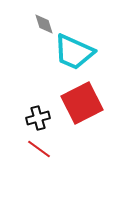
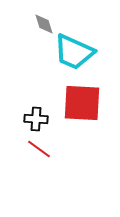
red square: rotated 30 degrees clockwise
black cross: moved 2 px left, 1 px down; rotated 20 degrees clockwise
